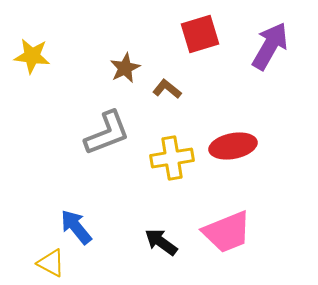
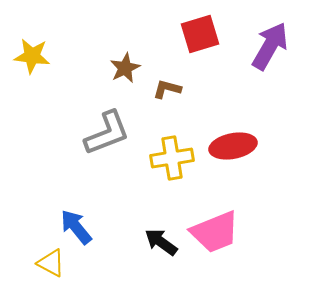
brown L-shape: rotated 24 degrees counterclockwise
pink trapezoid: moved 12 px left
